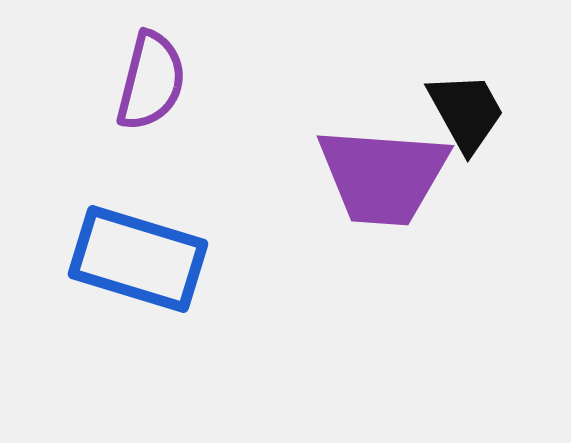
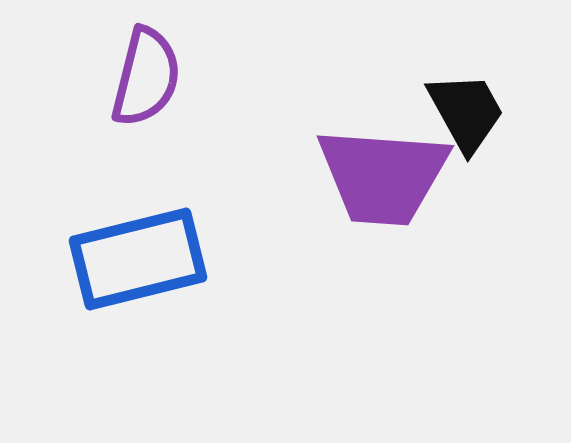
purple semicircle: moved 5 px left, 4 px up
blue rectangle: rotated 31 degrees counterclockwise
